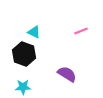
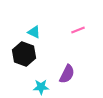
pink line: moved 3 px left, 1 px up
purple semicircle: rotated 84 degrees clockwise
cyan star: moved 18 px right
